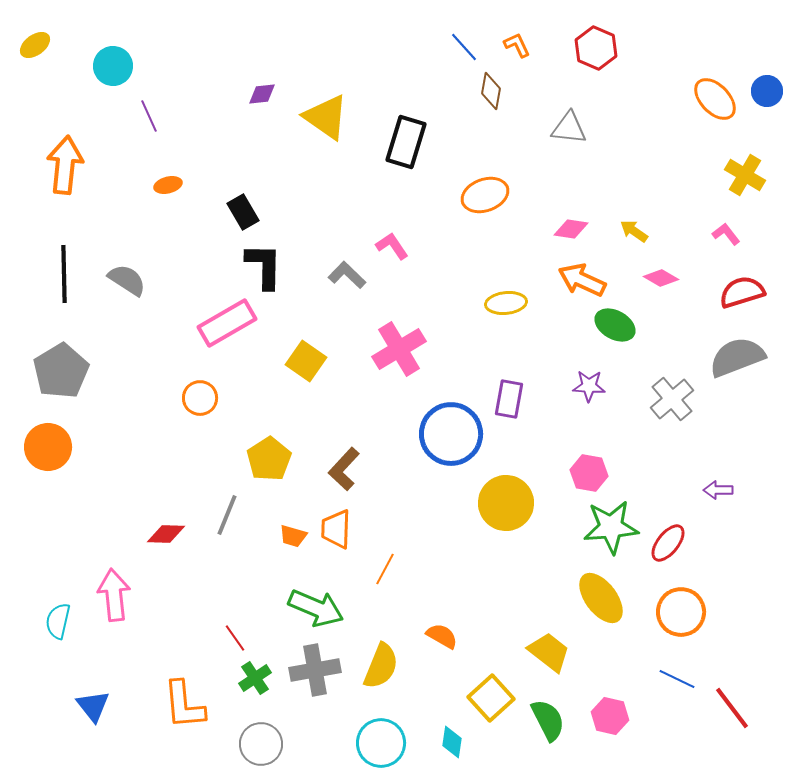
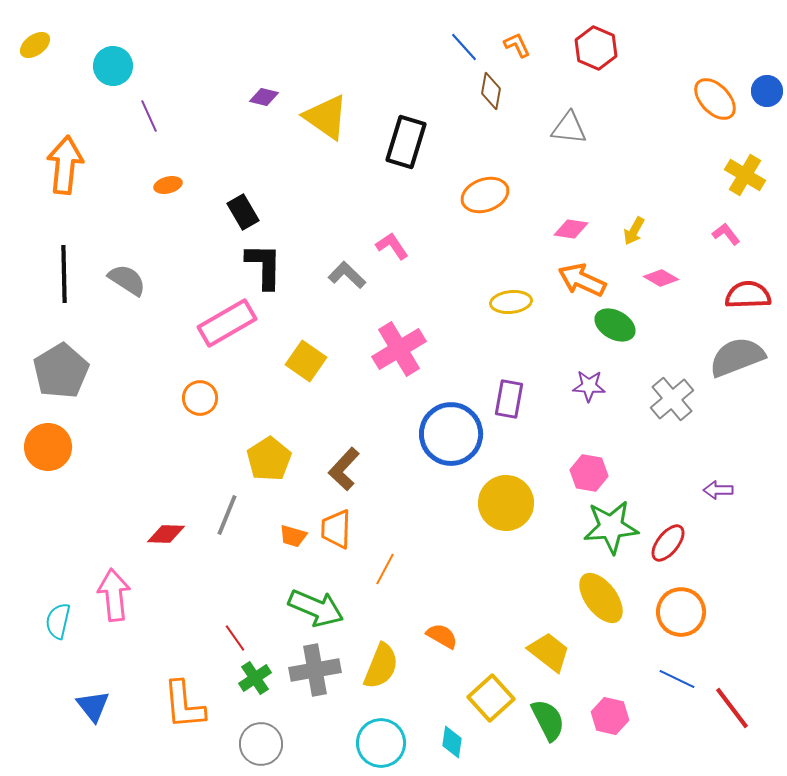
purple diamond at (262, 94): moved 2 px right, 3 px down; rotated 20 degrees clockwise
yellow arrow at (634, 231): rotated 96 degrees counterclockwise
red semicircle at (742, 292): moved 6 px right, 3 px down; rotated 15 degrees clockwise
yellow ellipse at (506, 303): moved 5 px right, 1 px up
